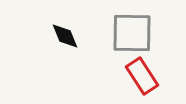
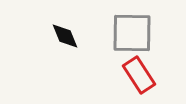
red rectangle: moved 3 px left, 1 px up
